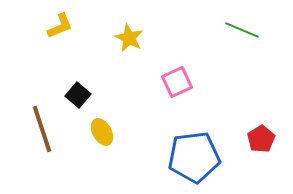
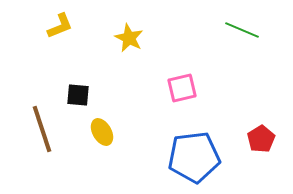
pink square: moved 5 px right, 6 px down; rotated 12 degrees clockwise
black square: rotated 35 degrees counterclockwise
